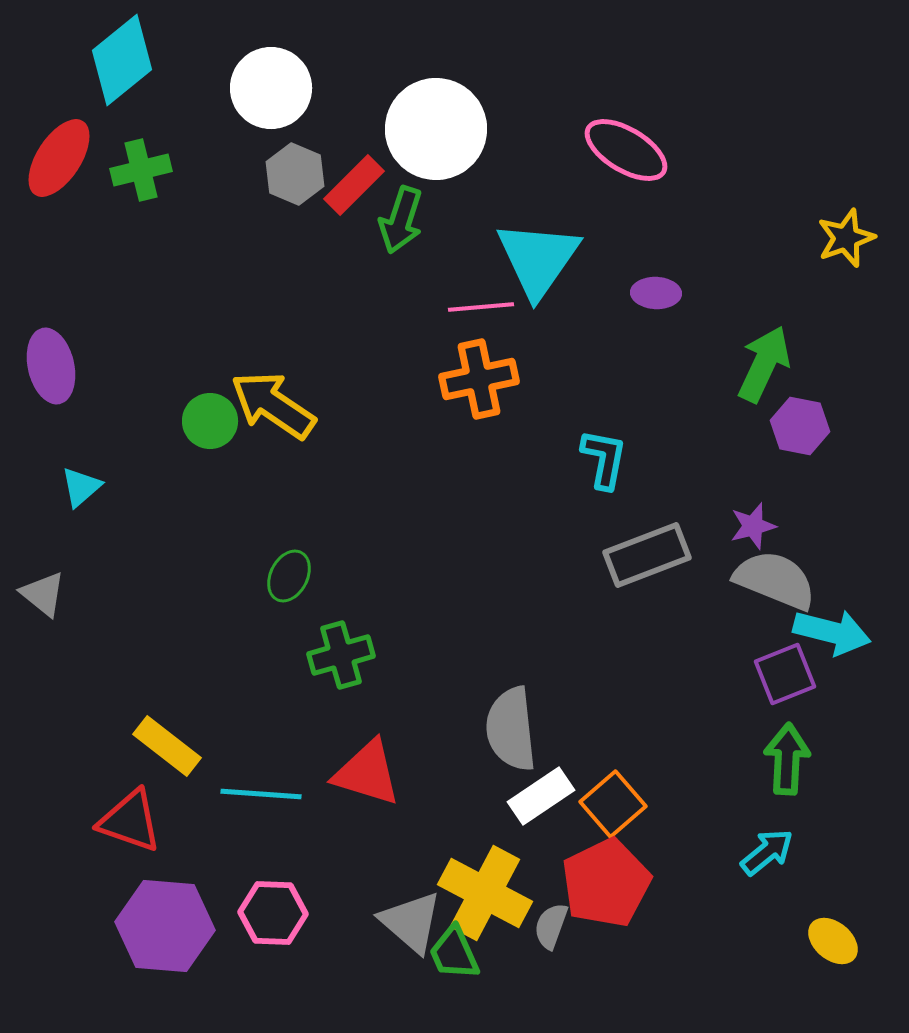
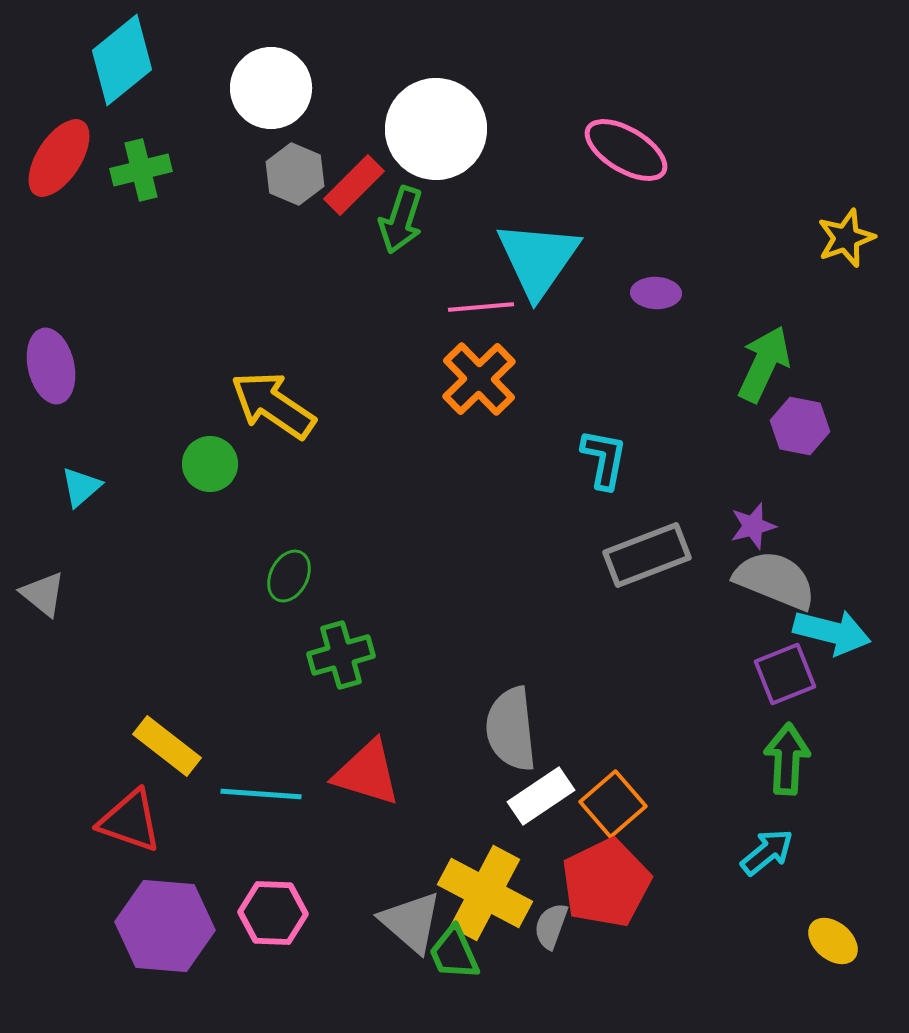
orange cross at (479, 379): rotated 32 degrees counterclockwise
green circle at (210, 421): moved 43 px down
